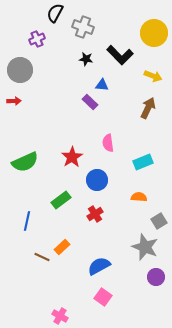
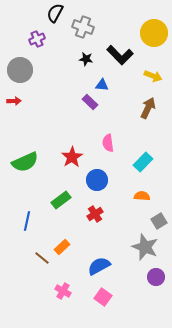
cyan rectangle: rotated 24 degrees counterclockwise
orange semicircle: moved 3 px right, 1 px up
brown line: moved 1 px down; rotated 14 degrees clockwise
pink cross: moved 3 px right, 25 px up
